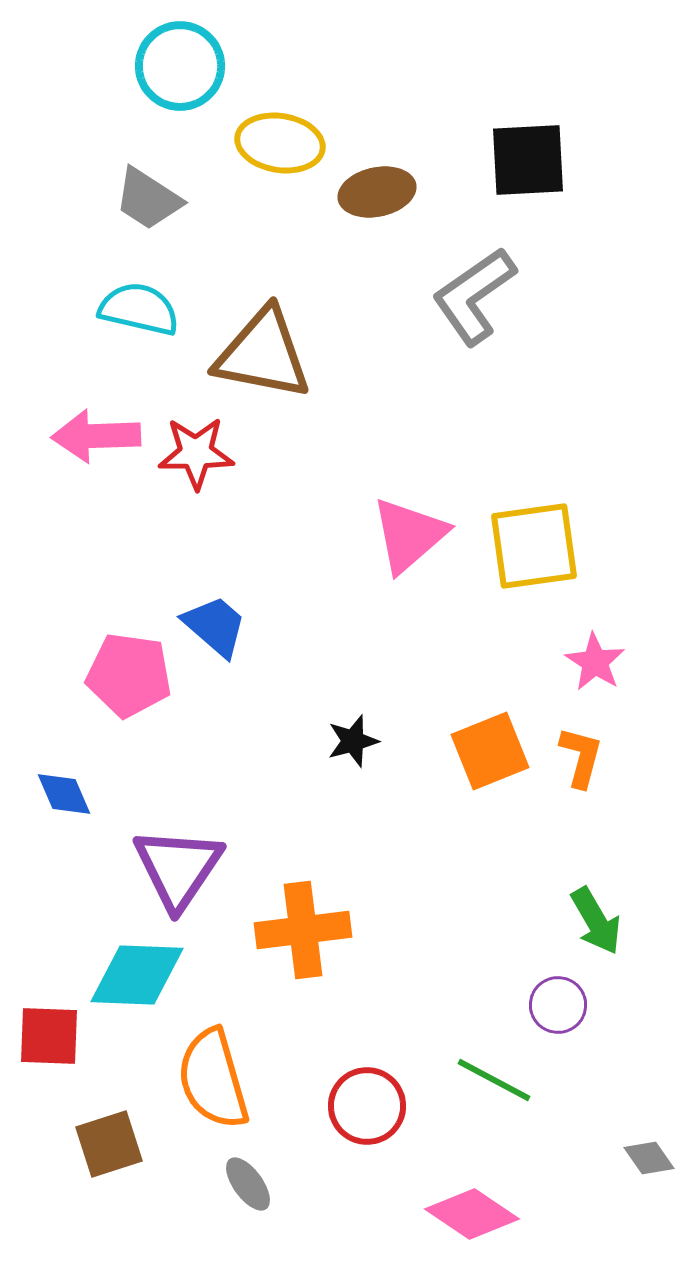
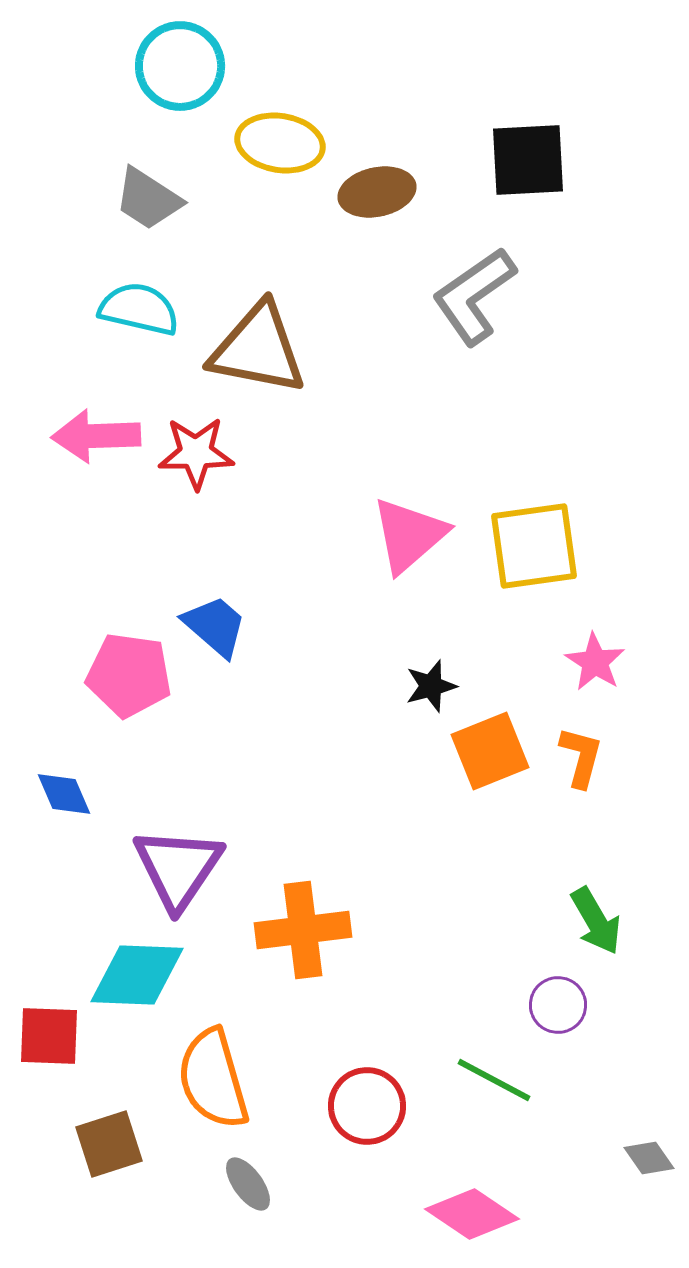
brown triangle: moved 5 px left, 5 px up
black star: moved 78 px right, 55 px up
